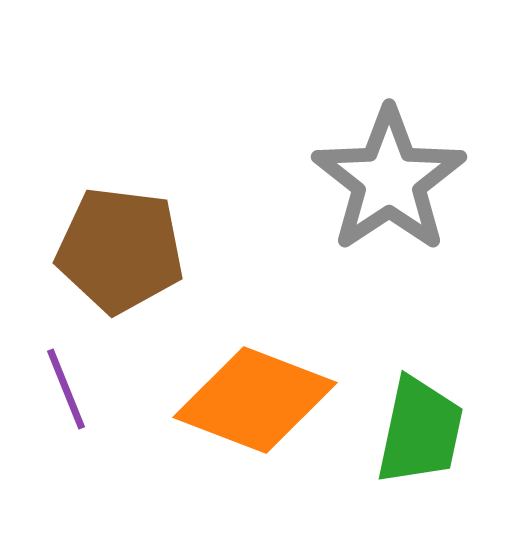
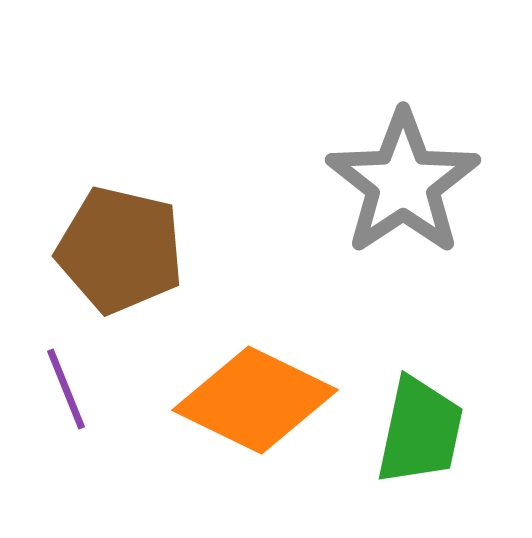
gray star: moved 14 px right, 3 px down
brown pentagon: rotated 6 degrees clockwise
orange diamond: rotated 5 degrees clockwise
